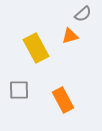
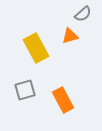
gray square: moved 6 px right; rotated 15 degrees counterclockwise
